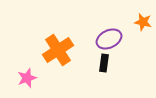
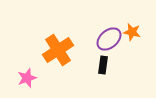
orange star: moved 11 px left, 10 px down
purple ellipse: rotated 15 degrees counterclockwise
black rectangle: moved 1 px left, 2 px down
